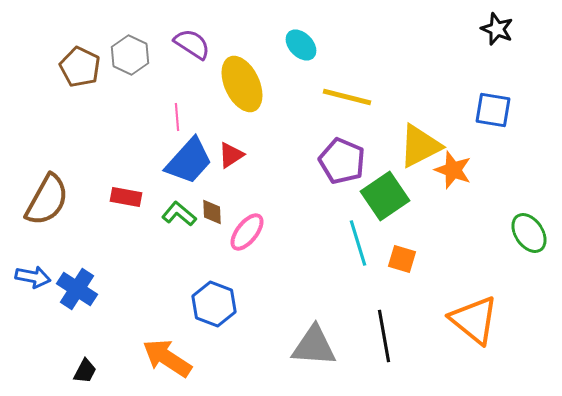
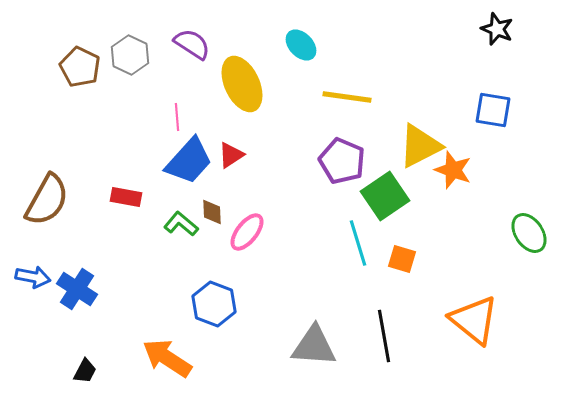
yellow line: rotated 6 degrees counterclockwise
green L-shape: moved 2 px right, 10 px down
